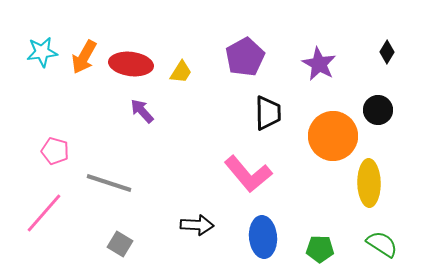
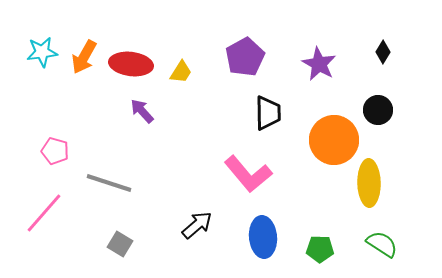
black diamond: moved 4 px left
orange circle: moved 1 px right, 4 px down
black arrow: rotated 44 degrees counterclockwise
